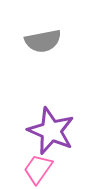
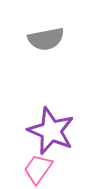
gray semicircle: moved 3 px right, 2 px up
